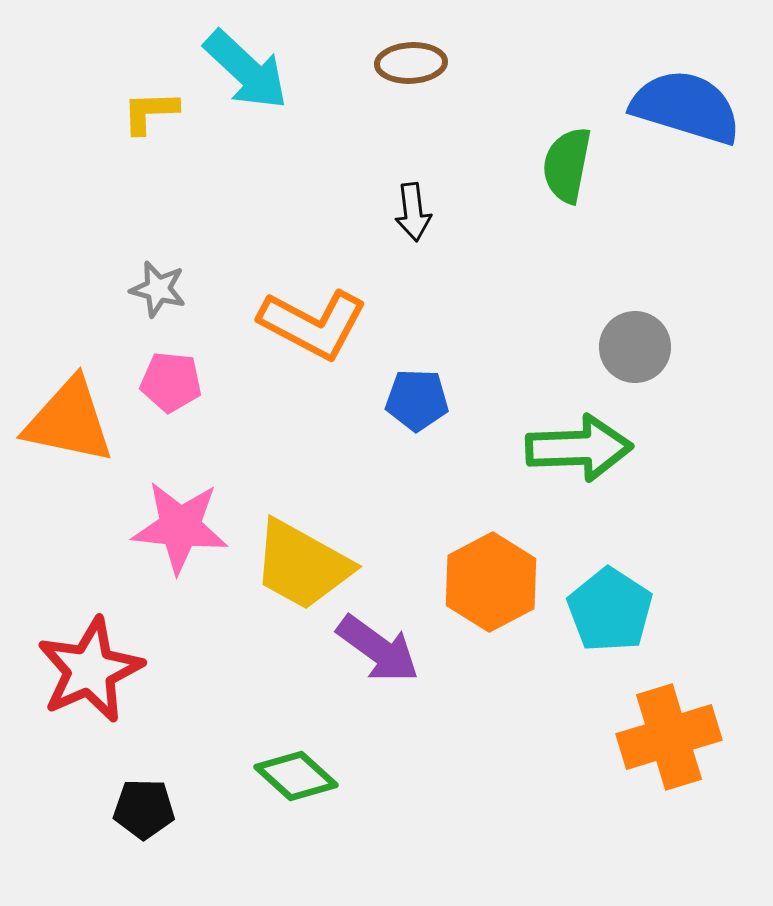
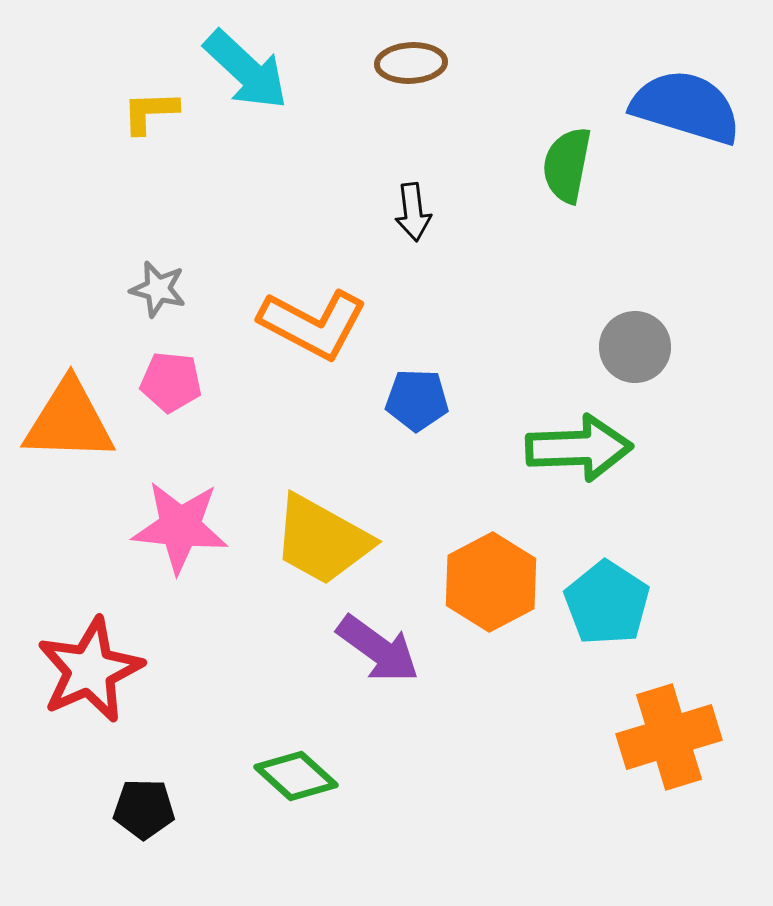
orange triangle: rotated 10 degrees counterclockwise
yellow trapezoid: moved 20 px right, 25 px up
cyan pentagon: moved 3 px left, 7 px up
